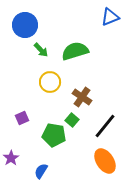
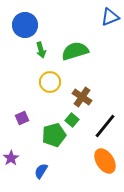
green arrow: rotated 28 degrees clockwise
green pentagon: rotated 25 degrees counterclockwise
